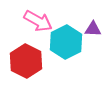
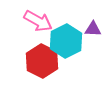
cyan hexagon: moved 1 px up
red hexagon: moved 16 px right
